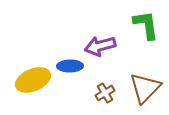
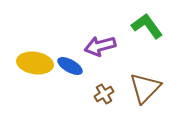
green L-shape: moved 1 px right, 1 px down; rotated 28 degrees counterclockwise
blue ellipse: rotated 30 degrees clockwise
yellow ellipse: moved 2 px right, 17 px up; rotated 32 degrees clockwise
brown cross: moved 1 px left, 1 px down
